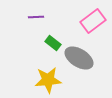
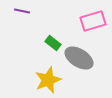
purple line: moved 14 px left, 6 px up; rotated 14 degrees clockwise
pink rectangle: rotated 20 degrees clockwise
yellow star: rotated 16 degrees counterclockwise
